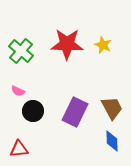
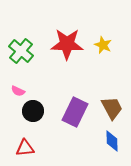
red triangle: moved 6 px right, 1 px up
